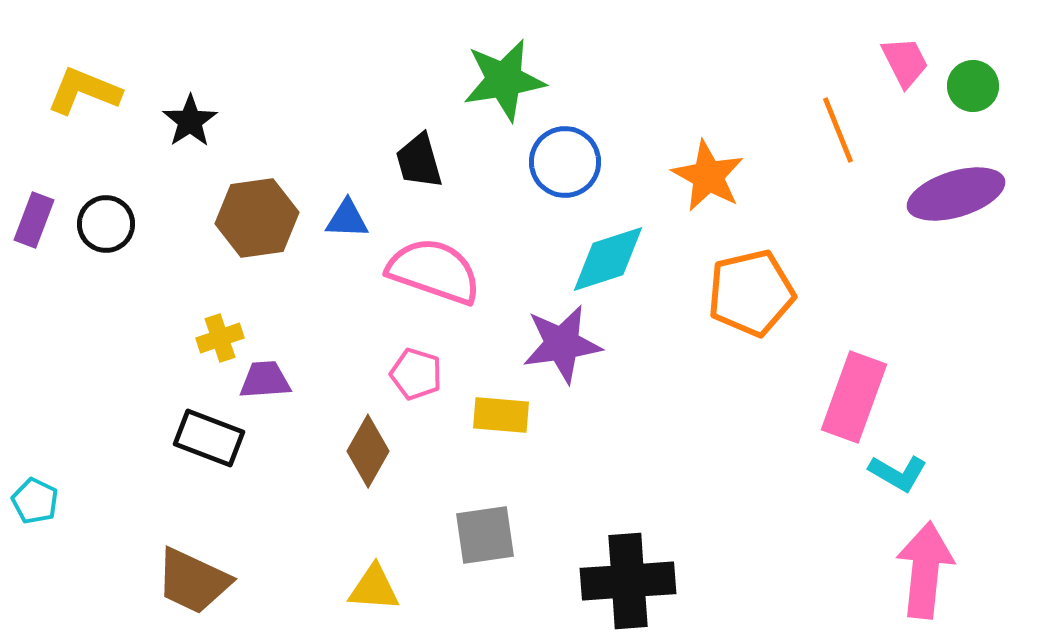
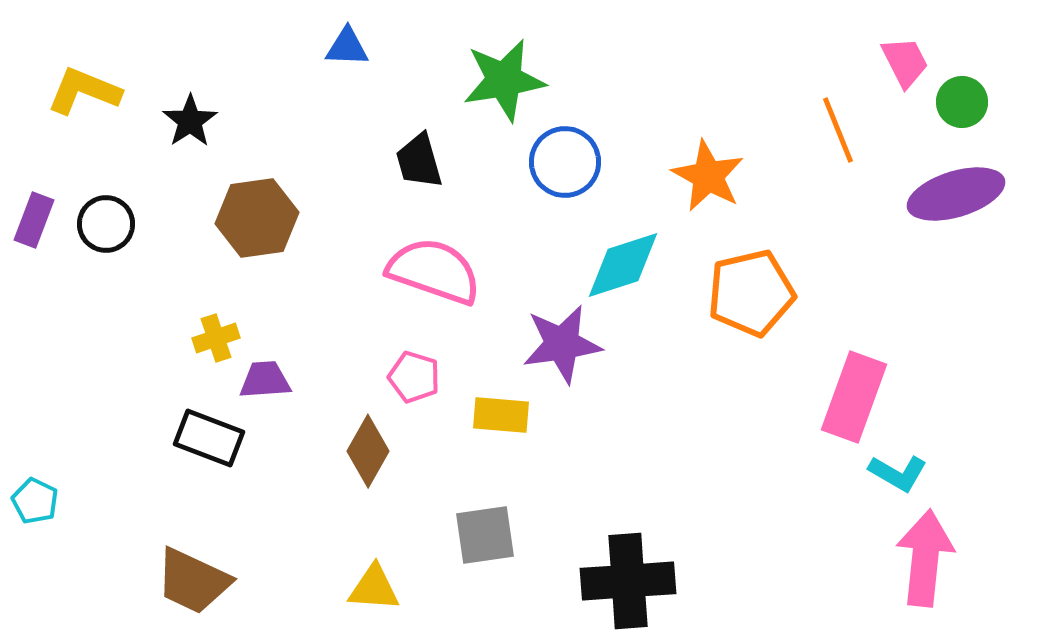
green circle: moved 11 px left, 16 px down
blue triangle: moved 172 px up
cyan diamond: moved 15 px right, 6 px down
yellow cross: moved 4 px left
pink pentagon: moved 2 px left, 3 px down
pink arrow: moved 12 px up
